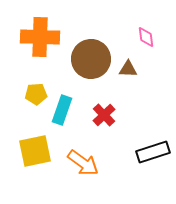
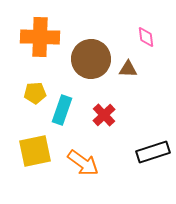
yellow pentagon: moved 1 px left, 1 px up
